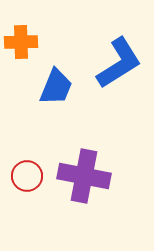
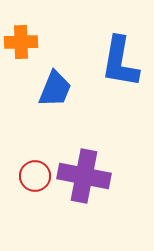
blue L-shape: moved 1 px right, 1 px up; rotated 132 degrees clockwise
blue trapezoid: moved 1 px left, 2 px down
red circle: moved 8 px right
